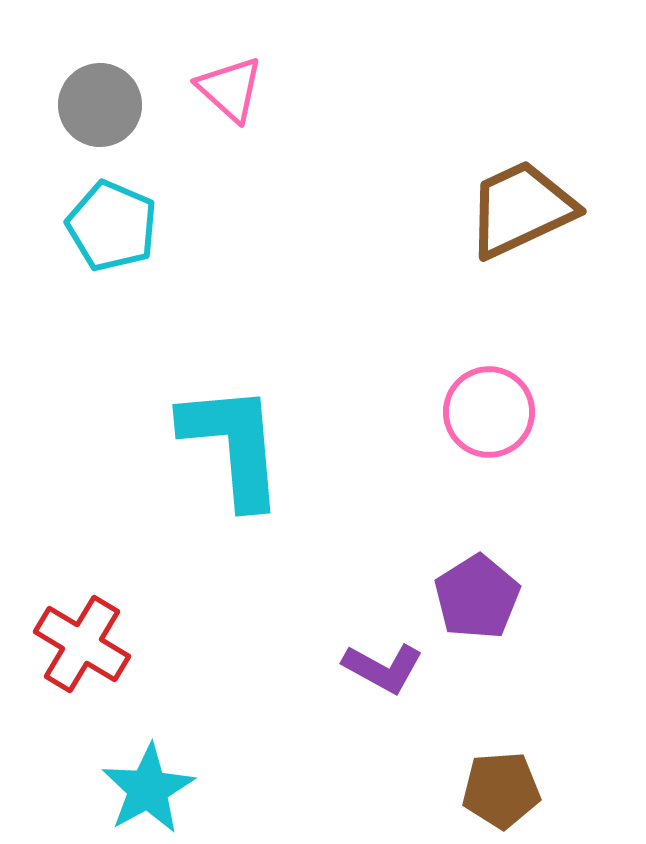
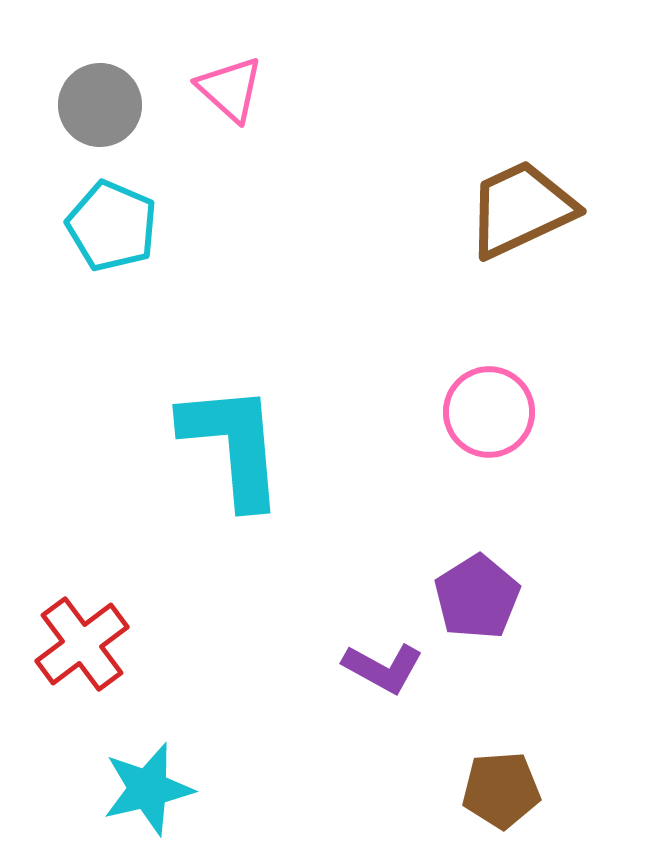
red cross: rotated 22 degrees clockwise
cyan star: rotated 16 degrees clockwise
